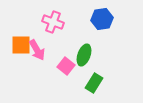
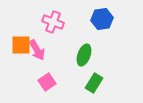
pink square: moved 19 px left, 16 px down; rotated 18 degrees clockwise
